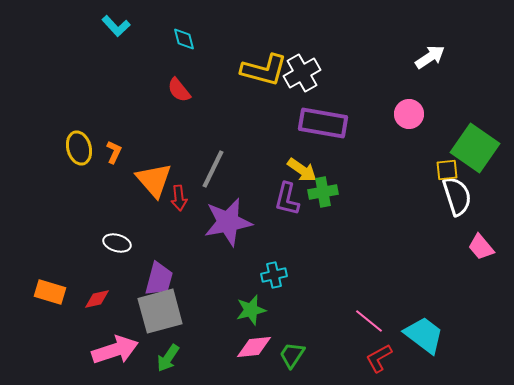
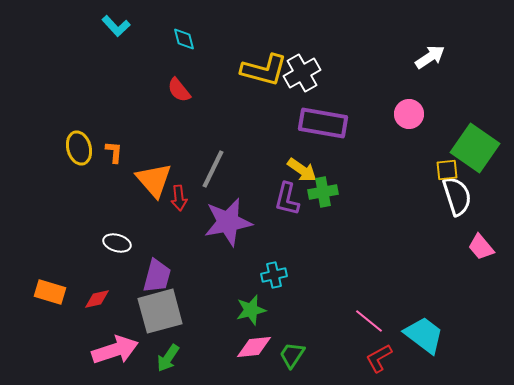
orange L-shape: rotated 20 degrees counterclockwise
purple trapezoid: moved 2 px left, 3 px up
